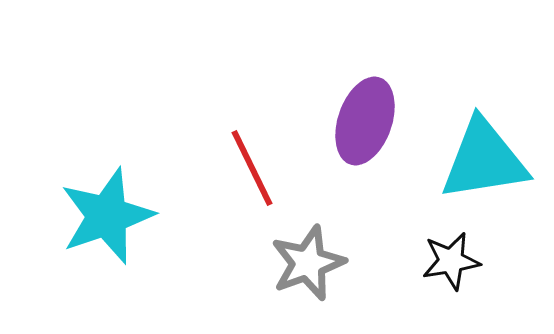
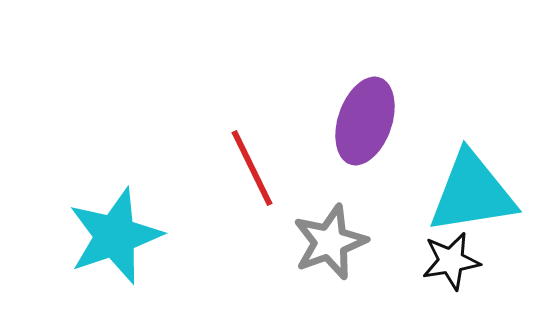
cyan triangle: moved 12 px left, 33 px down
cyan star: moved 8 px right, 20 px down
gray star: moved 22 px right, 21 px up
